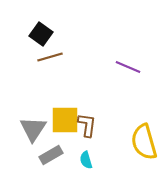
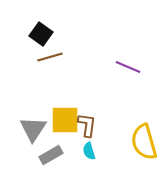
cyan semicircle: moved 3 px right, 9 px up
